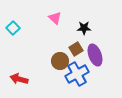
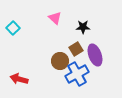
black star: moved 1 px left, 1 px up
